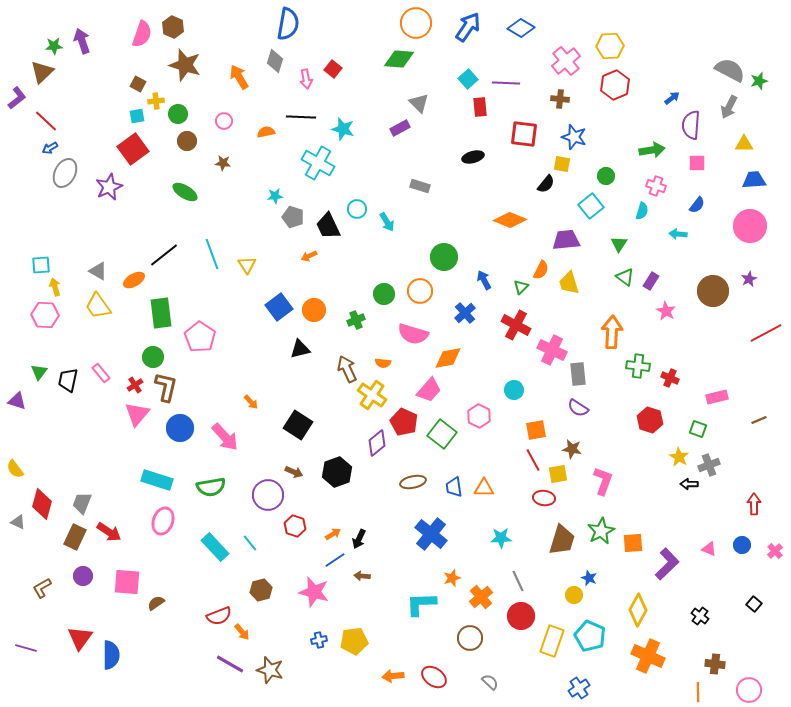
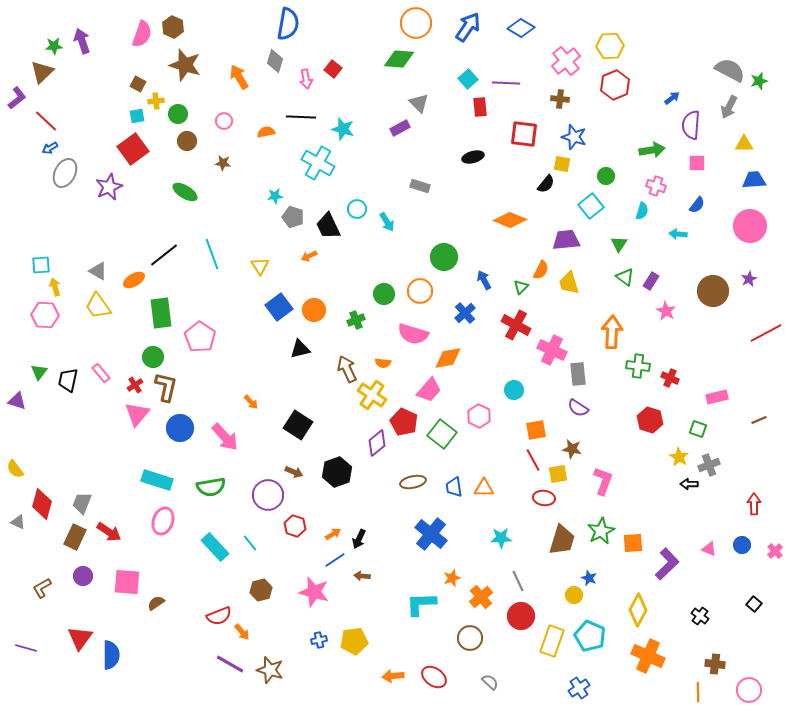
yellow triangle at (247, 265): moved 13 px right, 1 px down
